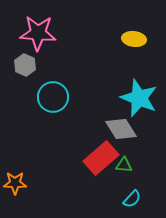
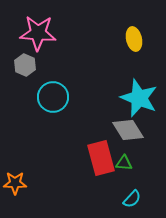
yellow ellipse: rotated 70 degrees clockwise
gray diamond: moved 7 px right, 1 px down
red rectangle: rotated 64 degrees counterclockwise
green triangle: moved 2 px up
